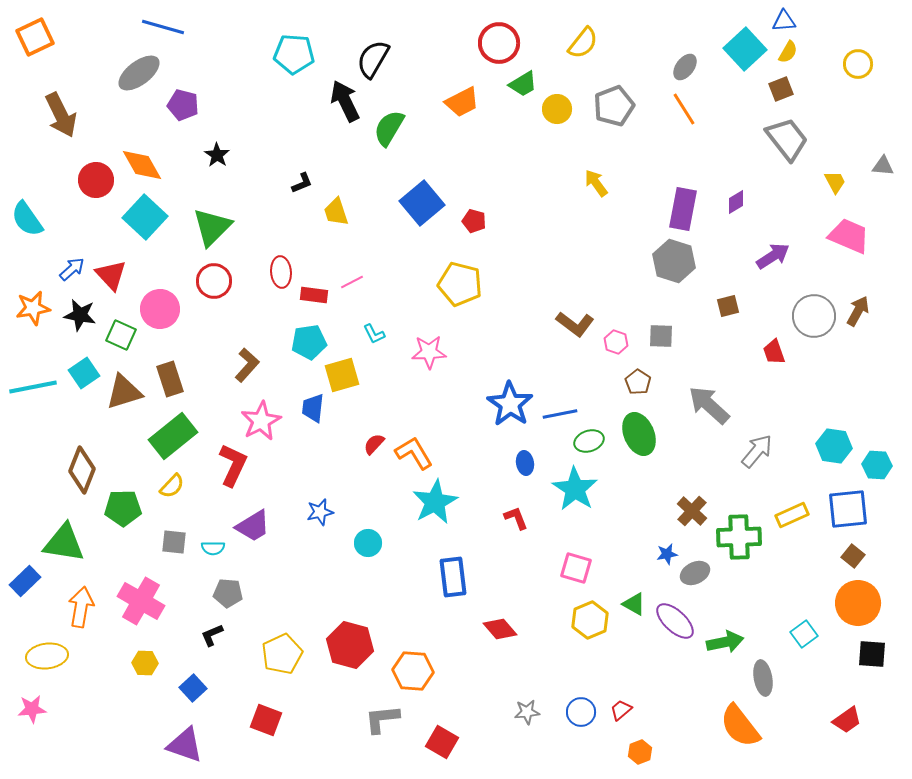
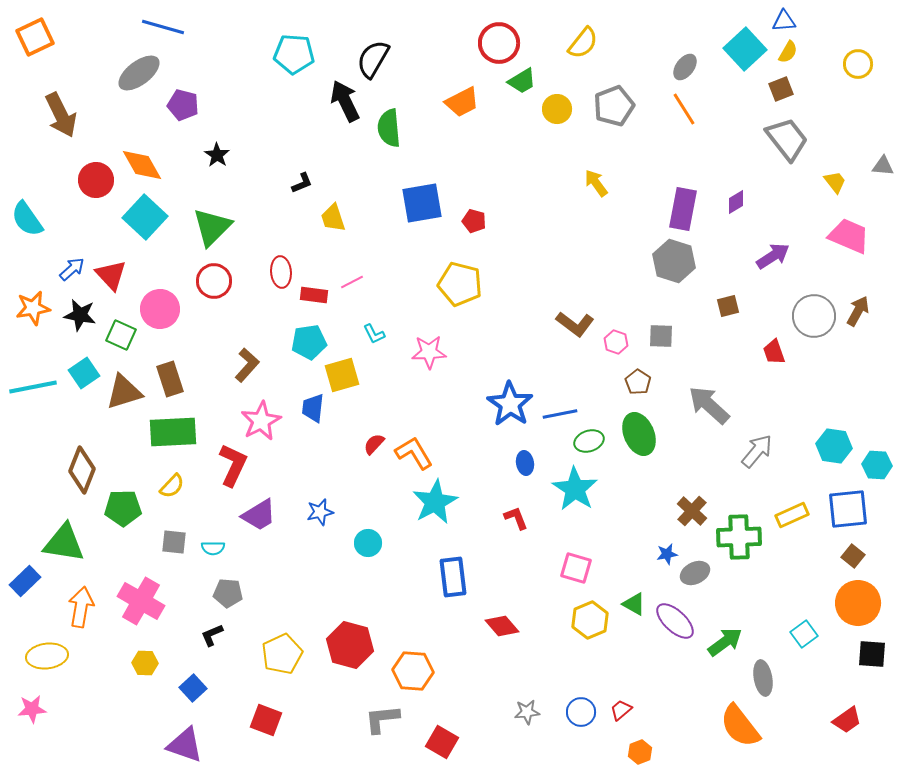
green trapezoid at (523, 84): moved 1 px left, 3 px up
green semicircle at (389, 128): rotated 36 degrees counterclockwise
yellow trapezoid at (835, 182): rotated 10 degrees counterclockwise
blue square at (422, 203): rotated 30 degrees clockwise
yellow trapezoid at (336, 212): moved 3 px left, 6 px down
green rectangle at (173, 436): moved 4 px up; rotated 36 degrees clockwise
purple trapezoid at (253, 526): moved 6 px right, 11 px up
red diamond at (500, 629): moved 2 px right, 3 px up
green arrow at (725, 642): rotated 24 degrees counterclockwise
